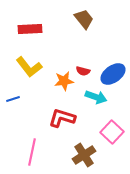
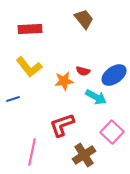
blue ellipse: moved 1 px right, 1 px down
cyan arrow: rotated 10 degrees clockwise
red L-shape: moved 7 px down; rotated 36 degrees counterclockwise
